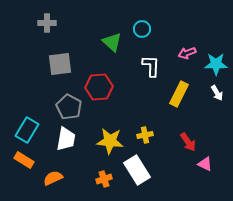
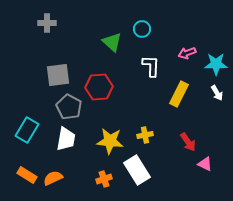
gray square: moved 2 px left, 11 px down
orange rectangle: moved 3 px right, 15 px down
